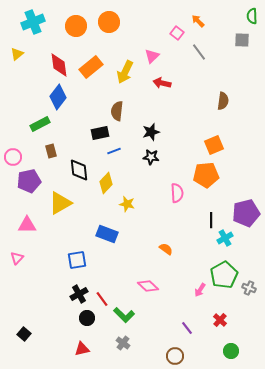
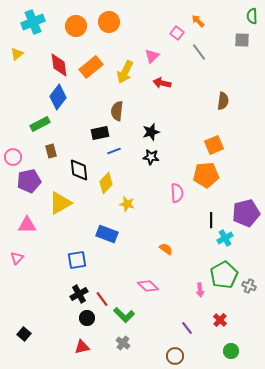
gray cross at (249, 288): moved 2 px up
pink arrow at (200, 290): rotated 40 degrees counterclockwise
red triangle at (82, 349): moved 2 px up
